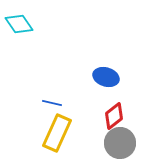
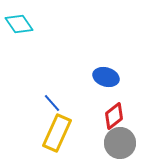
blue line: rotated 36 degrees clockwise
